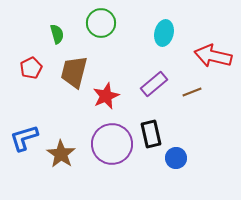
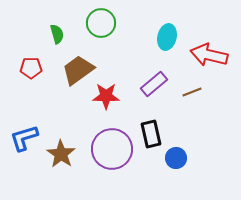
cyan ellipse: moved 3 px right, 4 px down
red arrow: moved 4 px left, 1 px up
red pentagon: rotated 25 degrees clockwise
brown trapezoid: moved 4 px right, 2 px up; rotated 40 degrees clockwise
red star: rotated 24 degrees clockwise
purple circle: moved 5 px down
